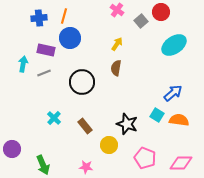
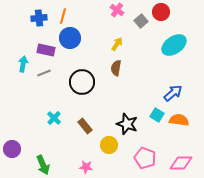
orange line: moved 1 px left
